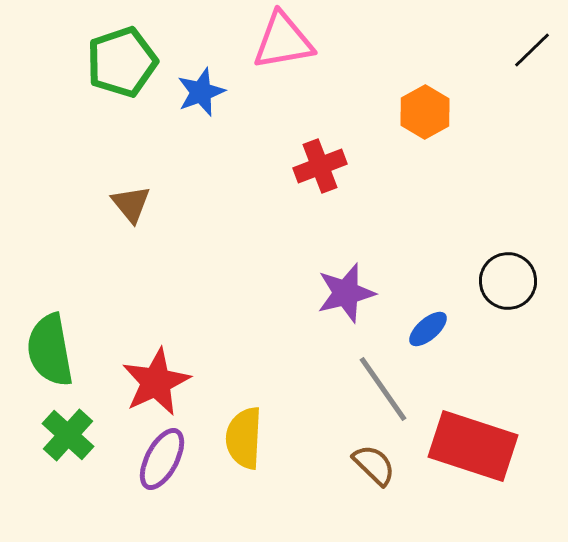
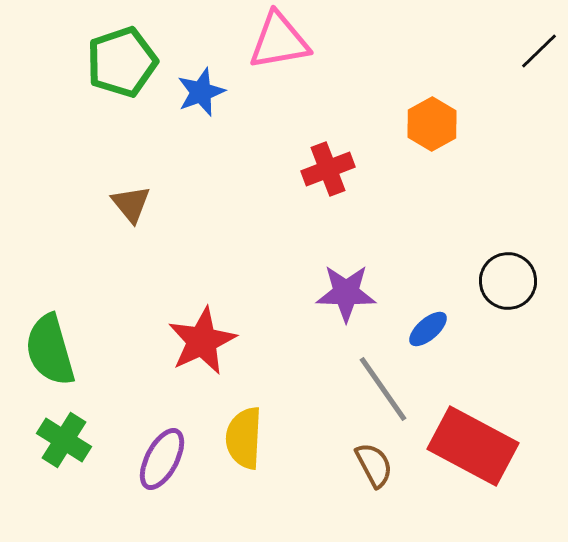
pink triangle: moved 4 px left
black line: moved 7 px right, 1 px down
orange hexagon: moved 7 px right, 12 px down
red cross: moved 8 px right, 3 px down
purple star: rotated 16 degrees clockwise
green semicircle: rotated 6 degrees counterclockwise
red star: moved 46 px right, 41 px up
green cross: moved 4 px left, 5 px down; rotated 10 degrees counterclockwise
red rectangle: rotated 10 degrees clockwise
brown semicircle: rotated 18 degrees clockwise
